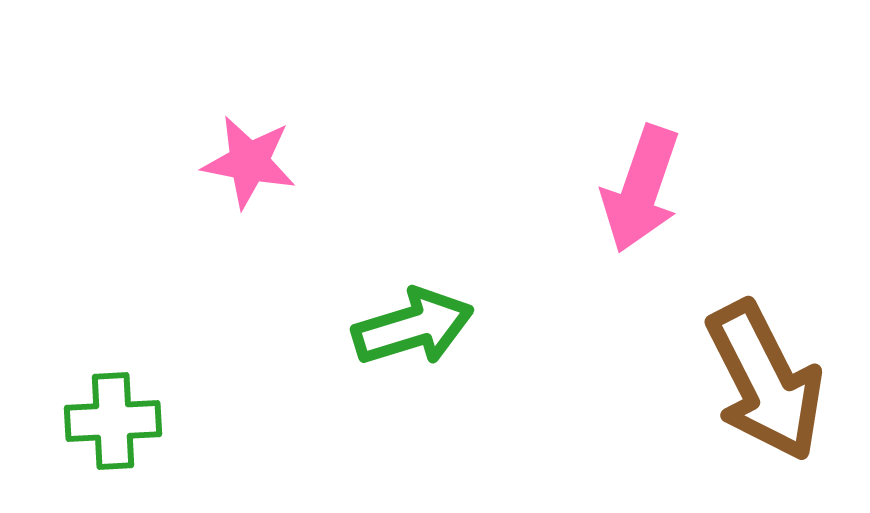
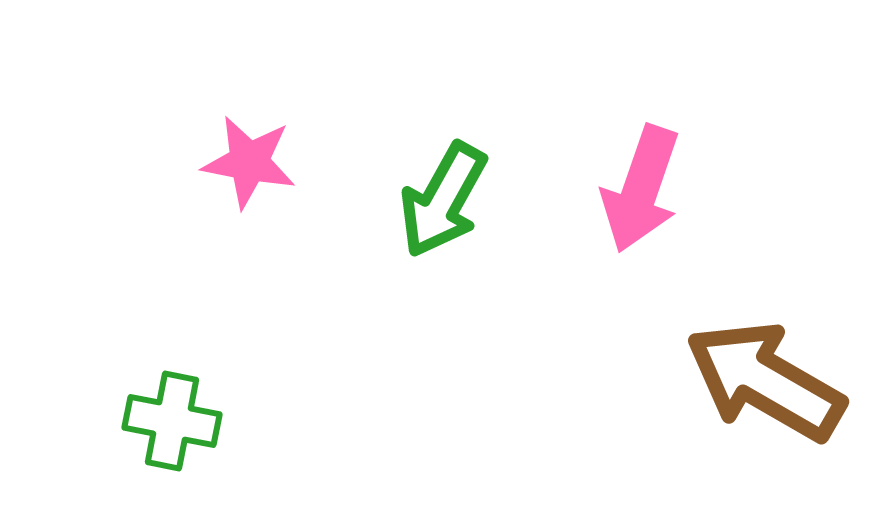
green arrow: moved 30 px right, 127 px up; rotated 136 degrees clockwise
brown arrow: rotated 147 degrees clockwise
green cross: moved 59 px right; rotated 14 degrees clockwise
